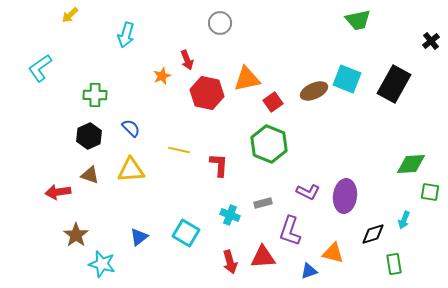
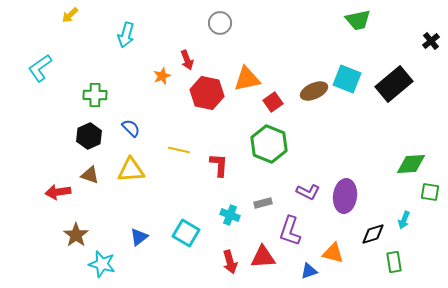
black rectangle at (394, 84): rotated 21 degrees clockwise
green rectangle at (394, 264): moved 2 px up
